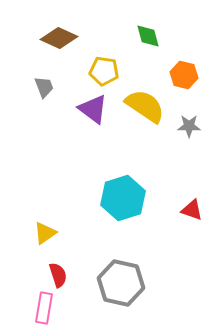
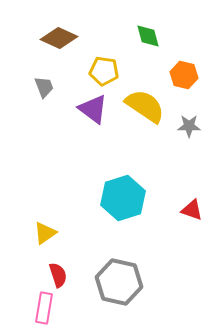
gray hexagon: moved 2 px left, 1 px up
